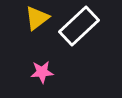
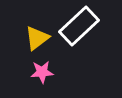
yellow triangle: moved 20 px down
